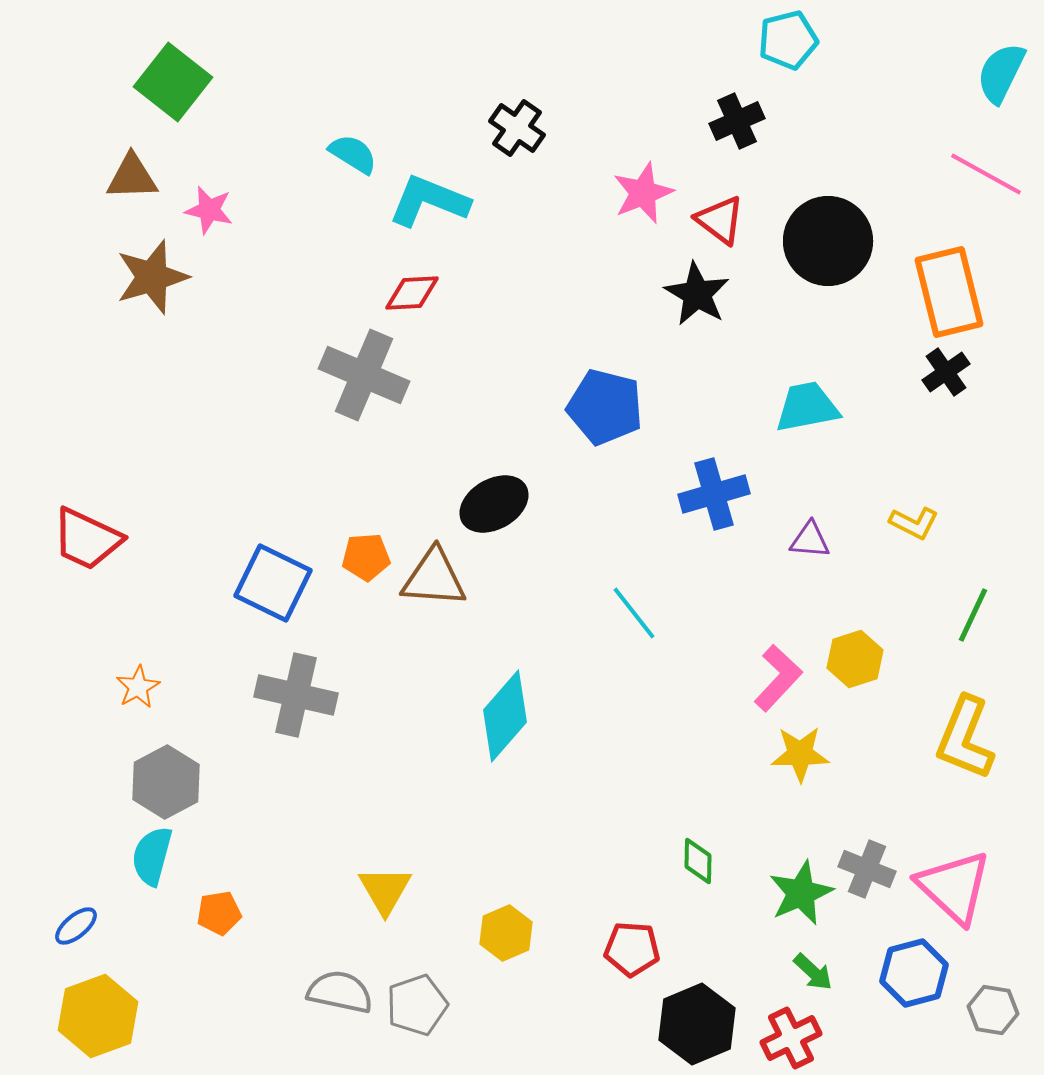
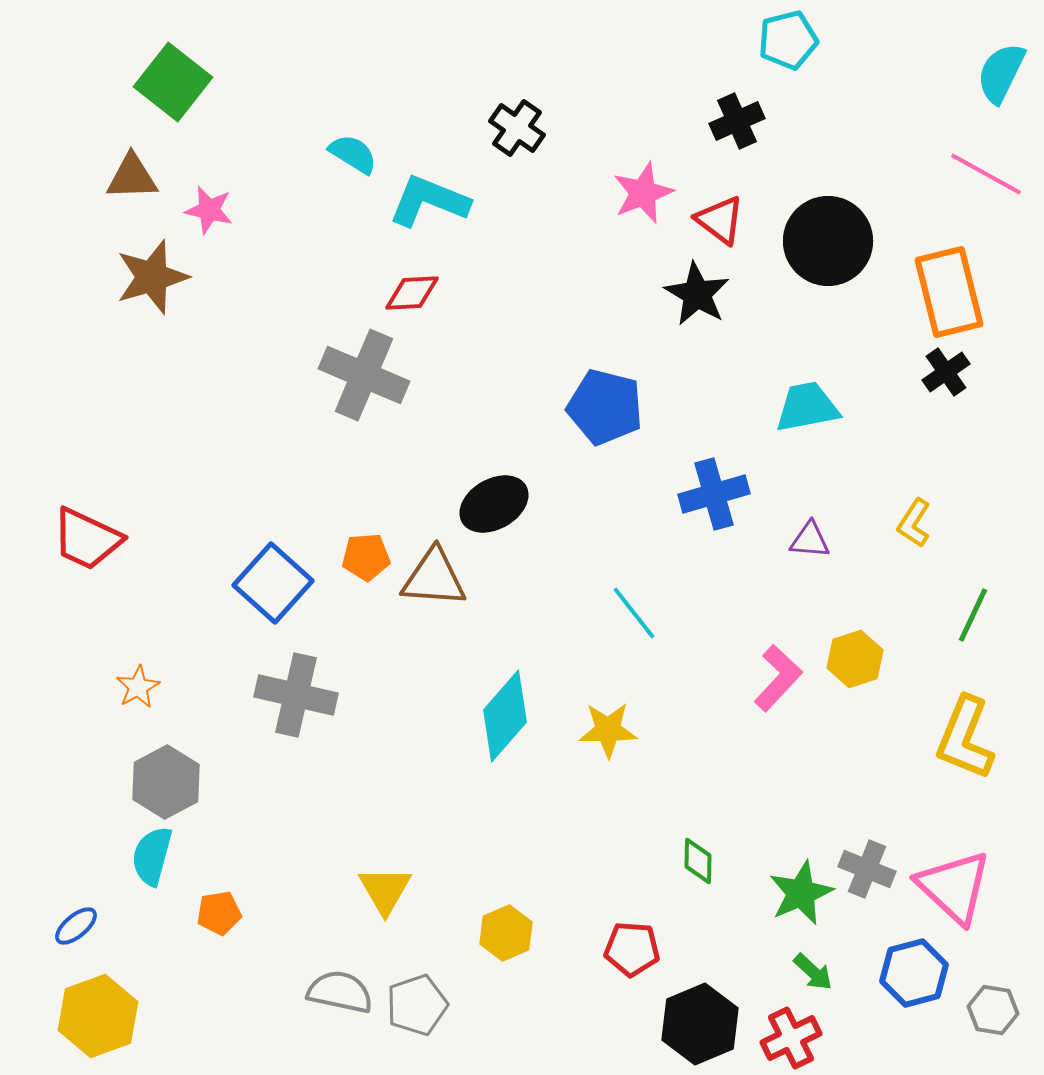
yellow L-shape at (914, 523): rotated 96 degrees clockwise
blue square at (273, 583): rotated 16 degrees clockwise
yellow star at (800, 754): moved 192 px left, 24 px up
black hexagon at (697, 1024): moved 3 px right
